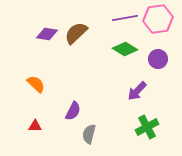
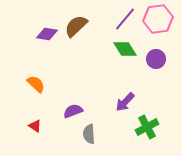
purple line: moved 1 px down; rotated 40 degrees counterclockwise
brown semicircle: moved 7 px up
green diamond: rotated 25 degrees clockwise
purple circle: moved 2 px left
purple arrow: moved 12 px left, 11 px down
purple semicircle: rotated 138 degrees counterclockwise
red triangle: rotated 32 degrees clockwise
gray semicircle: rotated 18 degrees counterclockwise
